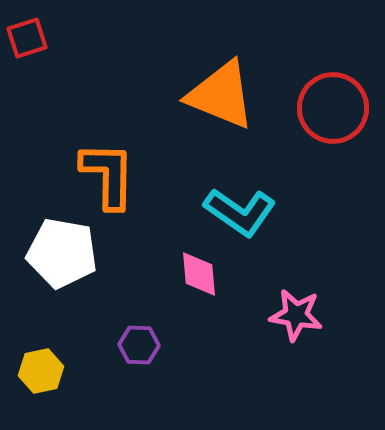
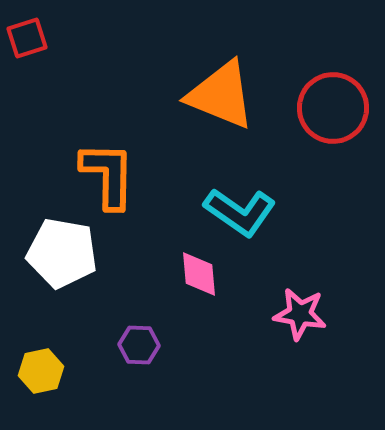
pink star: moved 4 px right, 1 px up
